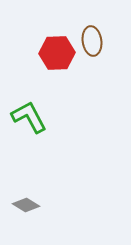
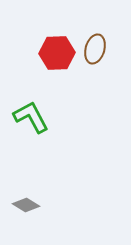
brown ellipse: moved 3 px right, 8 px down; rotated 24 degrees clockwise
green L-shape: moved 2 px right
